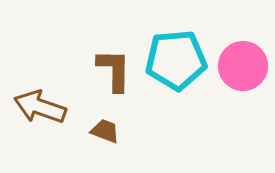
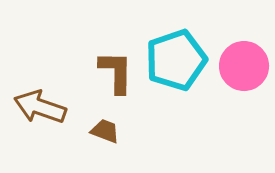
cyan pentagon: rotated 14 degrees counterclockwise
pink circle: moved 1 px right
brown L-shape: moved 2 px right, 2 px down
